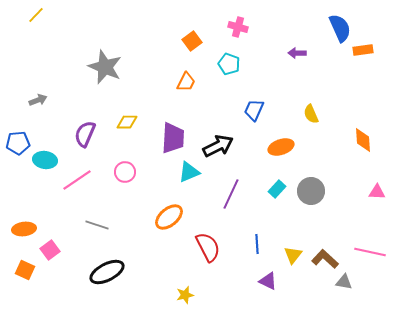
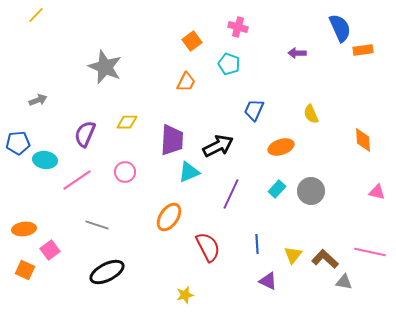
purple trapezoid at (173, 138): moved 1 px left, 2 px down
pink triangle at (377, 192): rotated 12 degrees clockwise
orange ellipse at (169, 217): rotated 16 degrees counterclockwise
